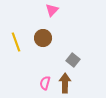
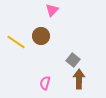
brown circle: moved 2 px left, 2 px up
yellow line: rotated 36 degrees counterclockwise
brown arrow: moved 14 px right, 4 px up
